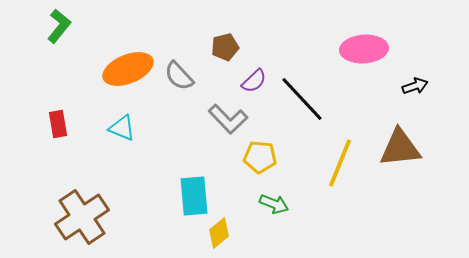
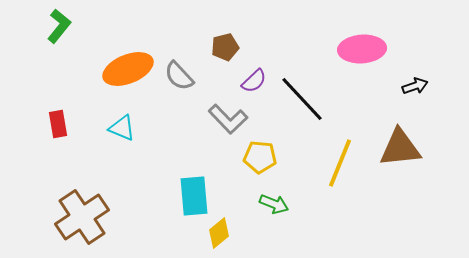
pink ellipse: moved 2 px left
